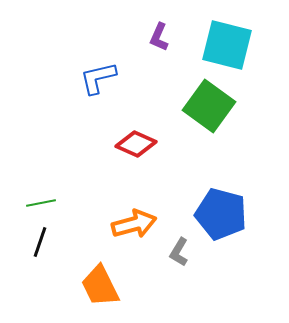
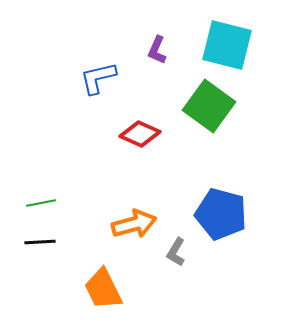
purple L-shape: moved 2 px left, 13 px down
red diamond: moved 4 px right, 10 px up
black line: rotated 68 degrees clockwise
gray L-shape: moved 3 px left
orange trapezoid: moved 3 px right, 3 px down
